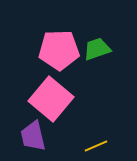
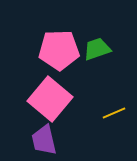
pink square: moved 1 px left
purple trapezoid: moved 11 px right, 4 px down
yellow line: moved 18 px right, 33 px up
